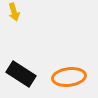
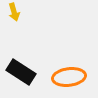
black rectangle: moved 2 px up
